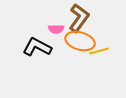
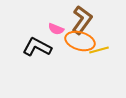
brown L-shape: moved 3 px right, 2 px down
pink semicircle: rotated 21 degrees clockwise
yellow line: moved 1 px up
